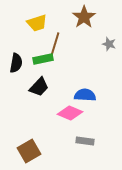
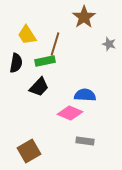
yellow trapezoid: moved 10 px left, 12 px down; rotated 75 degrees clockwise
green rectangle: moved 2 px right, 2 px down
